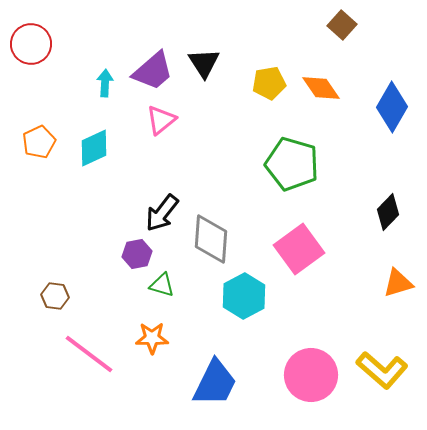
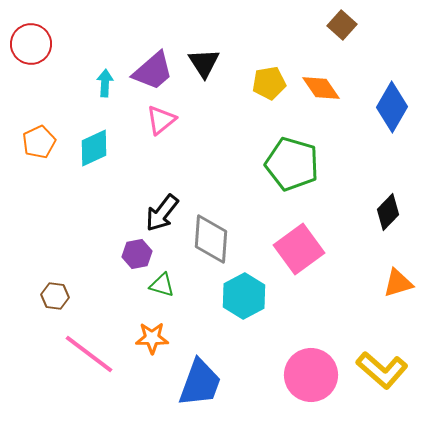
blue trapezoid: moved 15 px left; rotated 6 degrees counterclockwise
